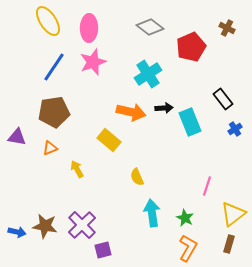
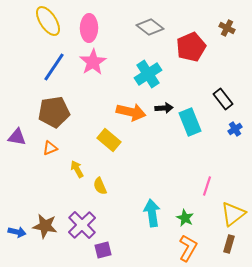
pink star: rotated 12 degrees counterclockwise
yellow semicircle: moved 37 px left, 9 px down
